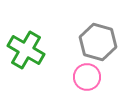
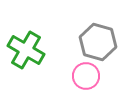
pink circle: moved 1 px left, 1 px up
